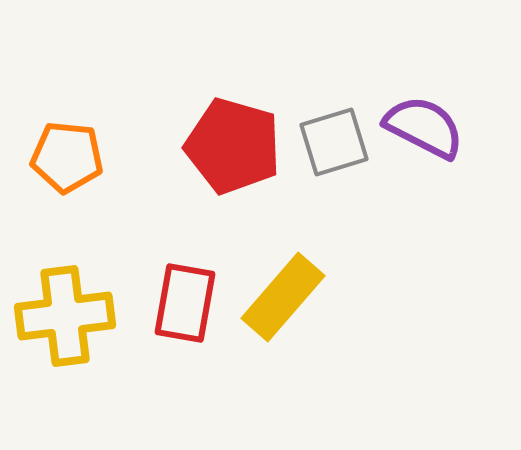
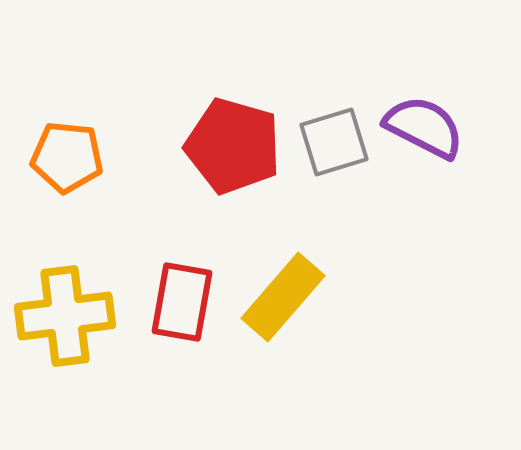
red rectangle: moved 3 px left, 1 px up
